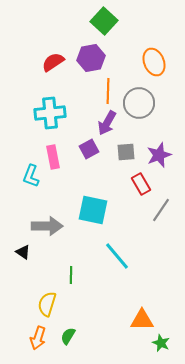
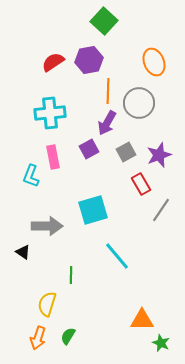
purple hexagon: moved 2 px left, 2 px down
gray square: rotated 24 degrees counterclockwise
cyan square: rotated 28 degrees counterclockwise
